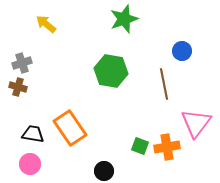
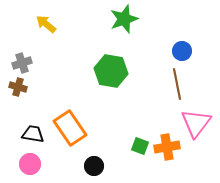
brown line: moved 13 px right
black circle: moved 10 px left, 5 px up
